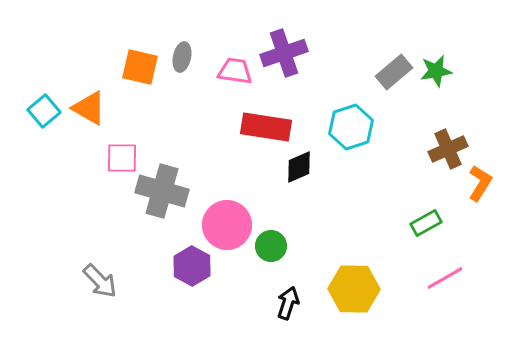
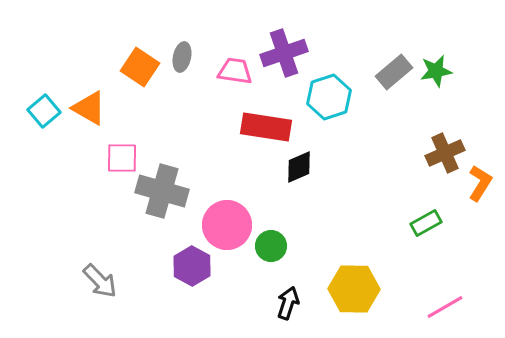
orange square: rotated 21 degrees clockwise
cyan hexagon: moved 22 px left, 30 px up
brown cross: moved 3 px left, 4 px down
pink line: moved 29 px down
